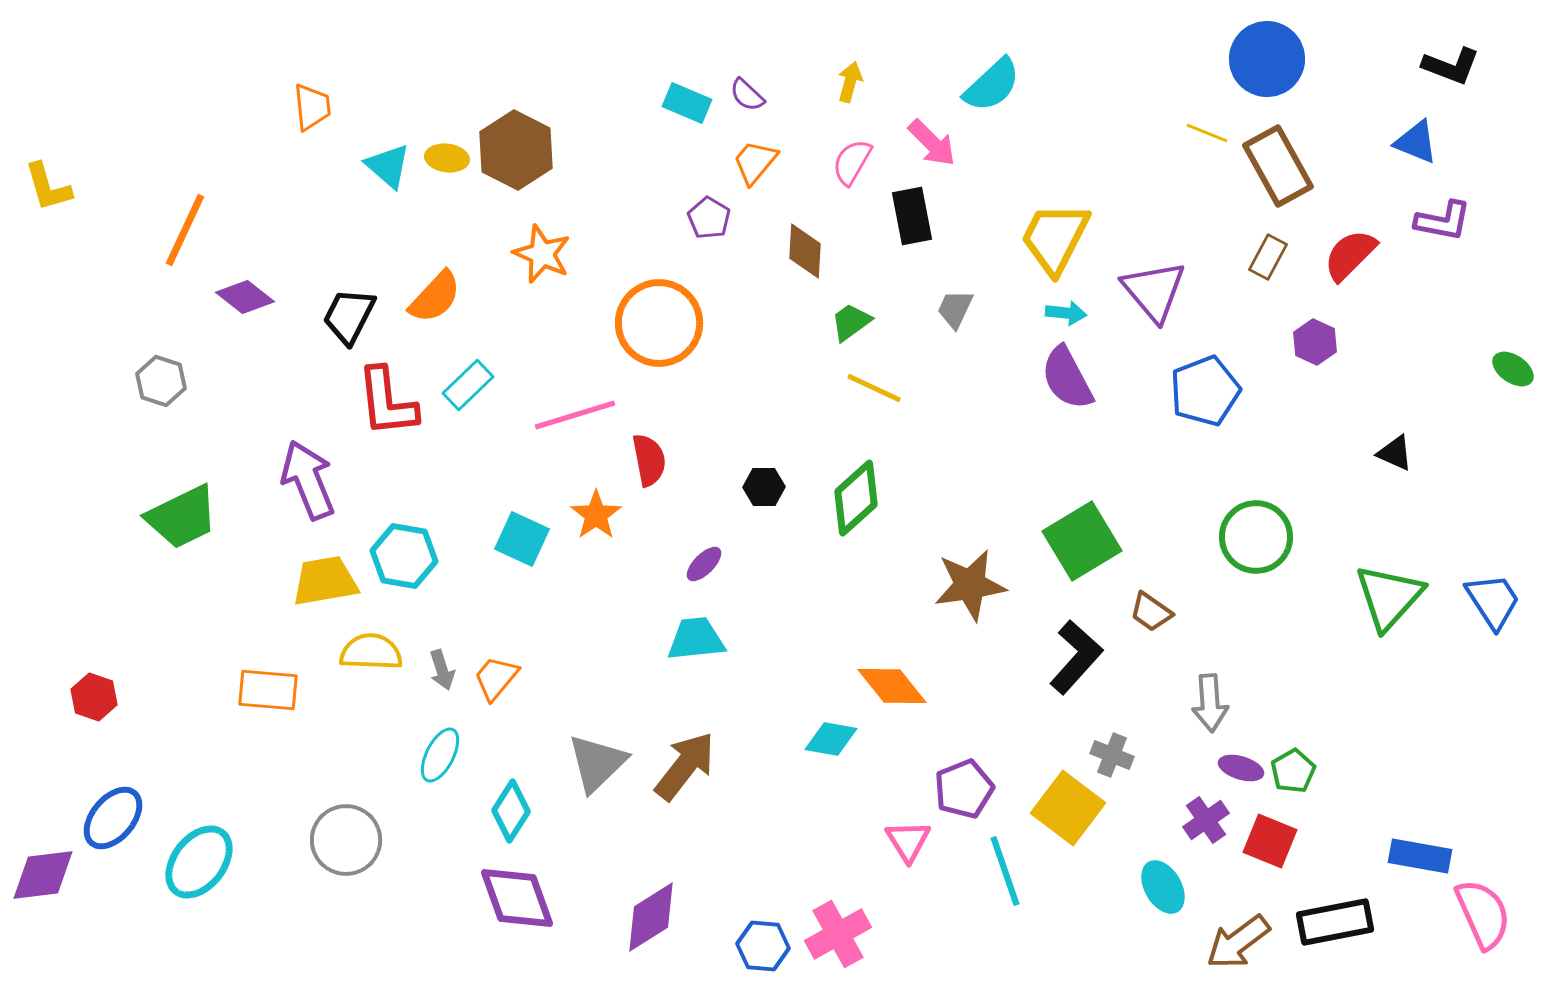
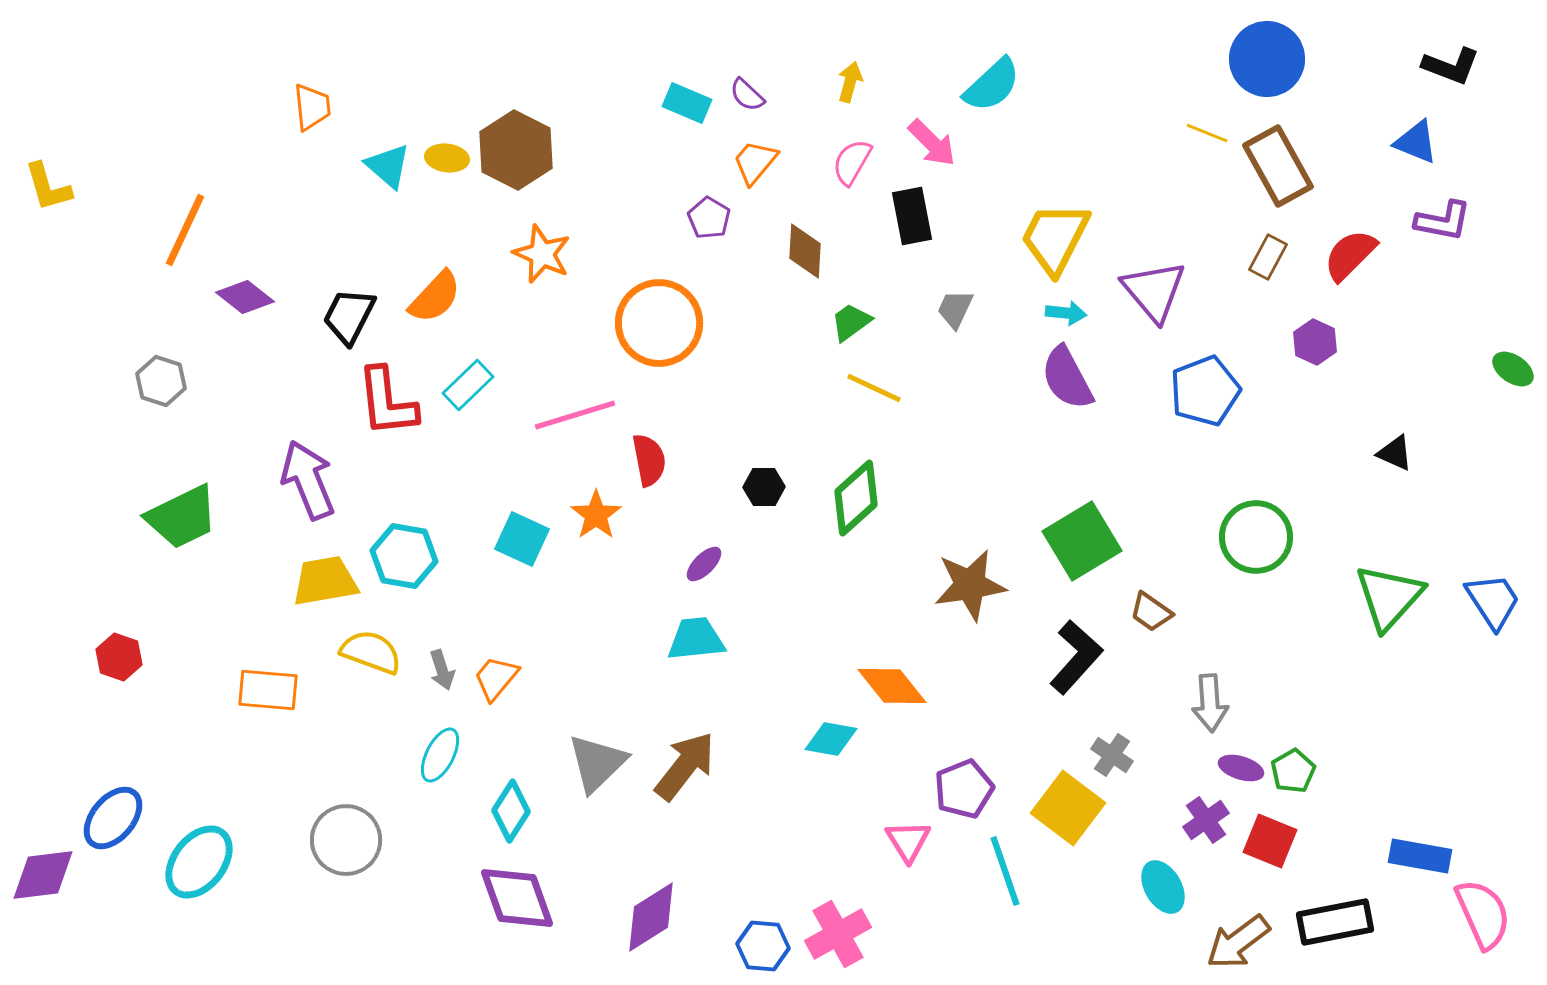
yellow semicircle at (371, 652): rotated 18 degrees clockwise
red hexagon at (94, 697): moved 25 px right, 40 px up
gray cross at (1112, 755): rotated 12 degrees clockwise
